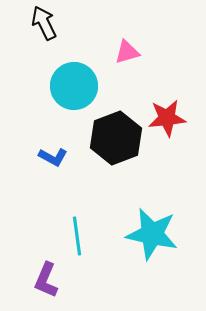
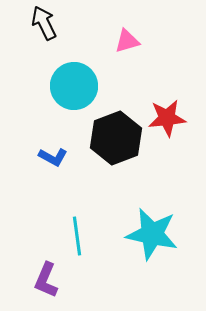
pink triangle: moved 11 px up
